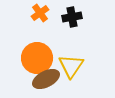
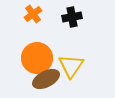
orange cross: moved 7 px left, 1 px down
